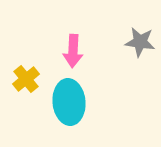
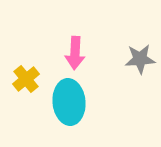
gray star: moved 17 px down; rotated 12 degrees counterclockwise
pink arrow: moved 2 px right, 2 px down
